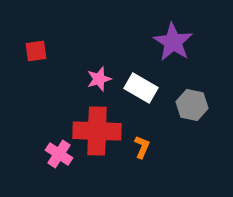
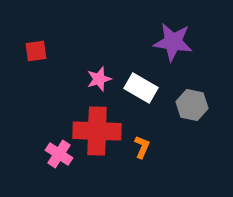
purple star: rotated 24 degrees counterclockwise
